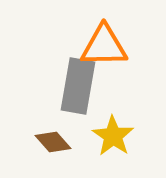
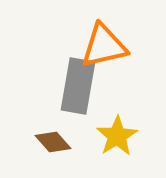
orange triangle: rotated 12 degrees counterclockwise
yellow star: moved 4 px right; rotated 6 degrees clockwise
